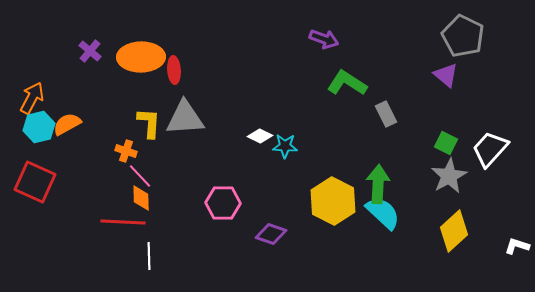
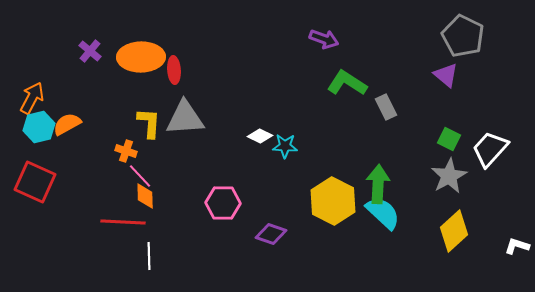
gray rectangle: moved 7 px up
green square: moved 3 px right, 4 px up
orange diamond: moved 4 px right, 2 px up
